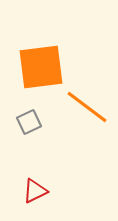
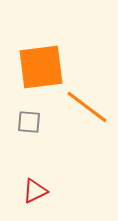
gray square: rotated 30 degrees clockwise
